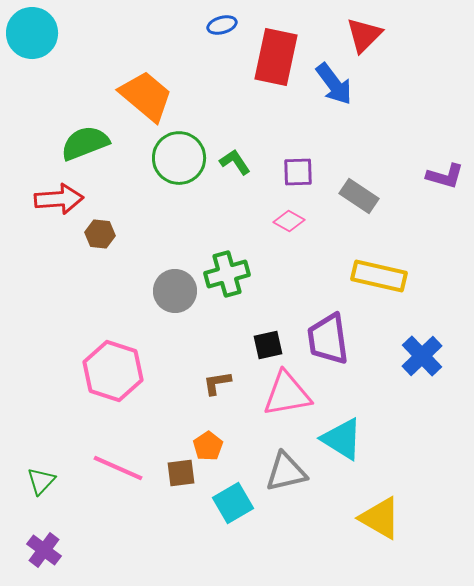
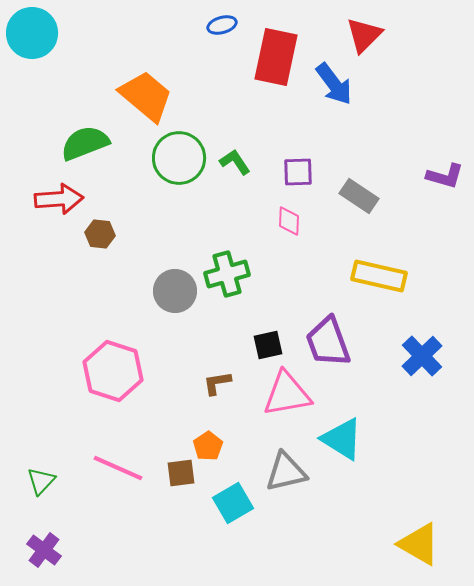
pink diamond: rotated 64 degrees clockwise
purple trapezoid: moved 3 px down; rotated 12 degrees counterclockwise
yellow triangle: moved 39 px right, 26 px down
